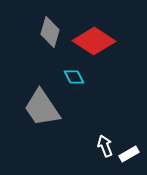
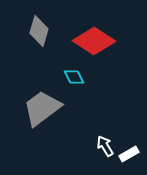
gray diamond: moved 11 px left, 1 px up
gray trapezoid: rotated 87 degrees clockwise
white arrow: rotated 10 degrees counterclockwise
